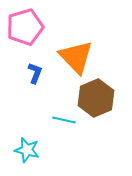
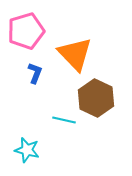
pink pentagon: moved 1 px right, 4 px down
orange triangle: moved 1 px left, 3 px up
brown hexagon: rotated 12 degrees counterclockwise
